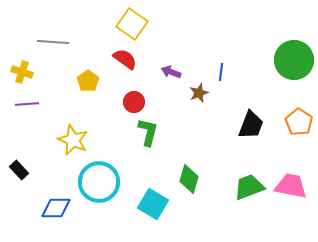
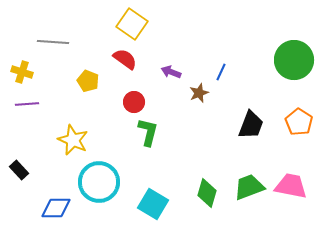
blue line: rotated 18 degrees clockwise
yellow pentagon: rotated 15 degrees counterclockwise
green diamond: moved 18 px right, 14 px down
